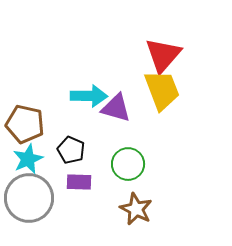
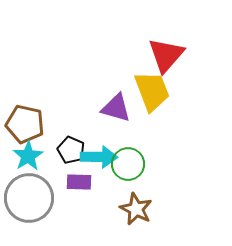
red triangle: moved 3 px right
yellow trapezoid: moved 10 px left, 1 px down
cyan arrow: moved 10 px right, 61 px down
cyan star: moved 3 px up; rotated 8 degrees counterclockwise
